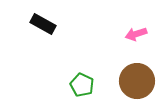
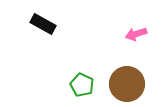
brown circle: moved 10 px left, 3 px down
